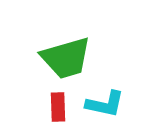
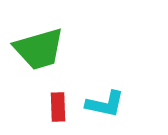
green trapezoid: moved 27 px left, 9 px up
